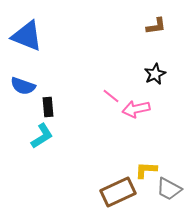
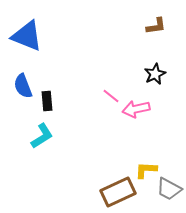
blue semicircle: rotated 50 degrees clockwise
black rectangle: moved 1 px left, 6 px up
